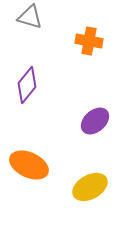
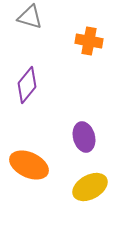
purple ellipse: moved 11 px left, 16 px down; rotated 64 degrees counterclockwise
